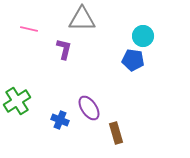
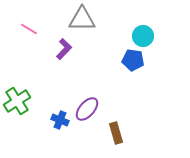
pink line: rotated 18 degrees clockwise
purple L-shape: rotated 30 degrees clockwise
purple ellipse: moved 2 px left, 1 px down; rotated 75 degrees clockwise
